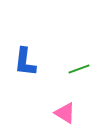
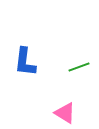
green line: moved 2 px up
